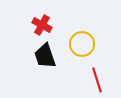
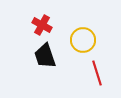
yellow circle: moved 1 px right, 4 px up
red line: moved 7 px up
